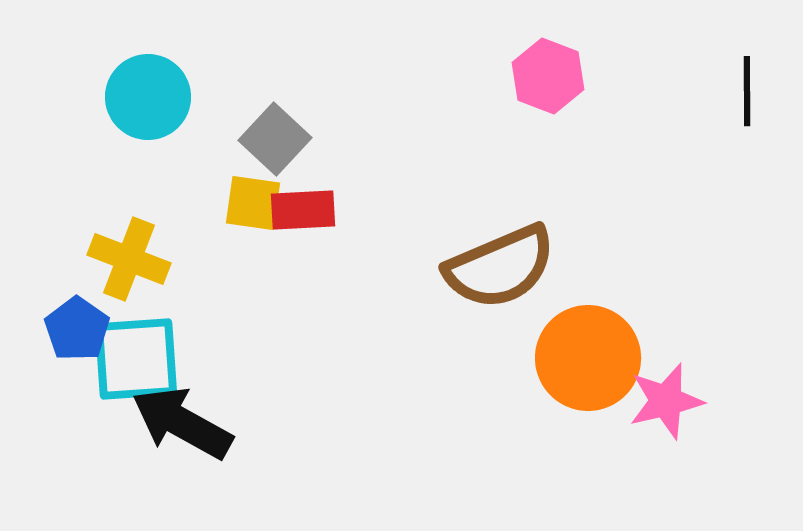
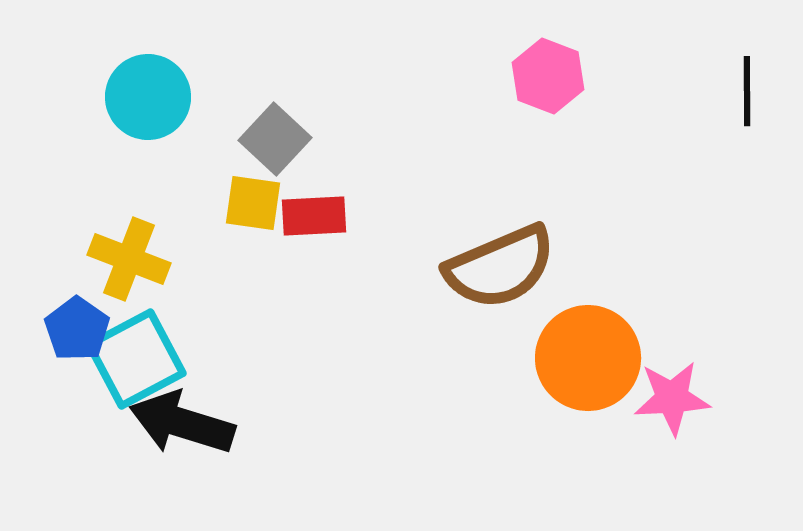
red rectangle: moved 11 px right, 6 px down
cyan square: rotated 24 degrees counterclockwise
pink star: moved 6 px right, 3 px up; rotated 10 degrees clockwise
black arrow: rotated 12 degrees counterclockwise
